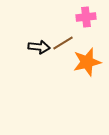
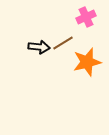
pink cross: rotated 18 degrees counterclockwise
